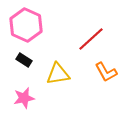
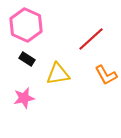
black rectangle: moved 3 px right, 1 px up
orange L-shape: moved 3 px down
